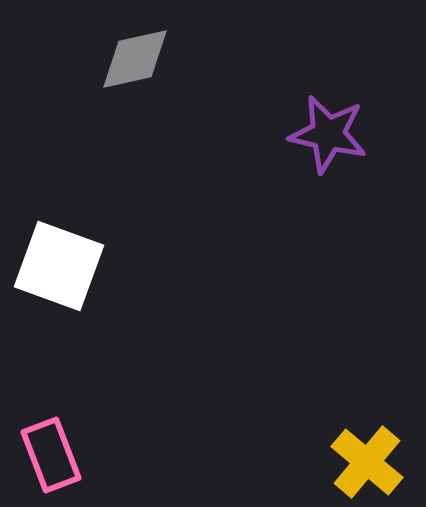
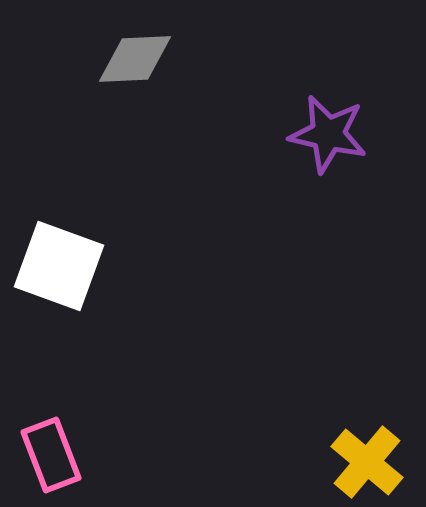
gray diamond: rotated 10 degrees clockwise
